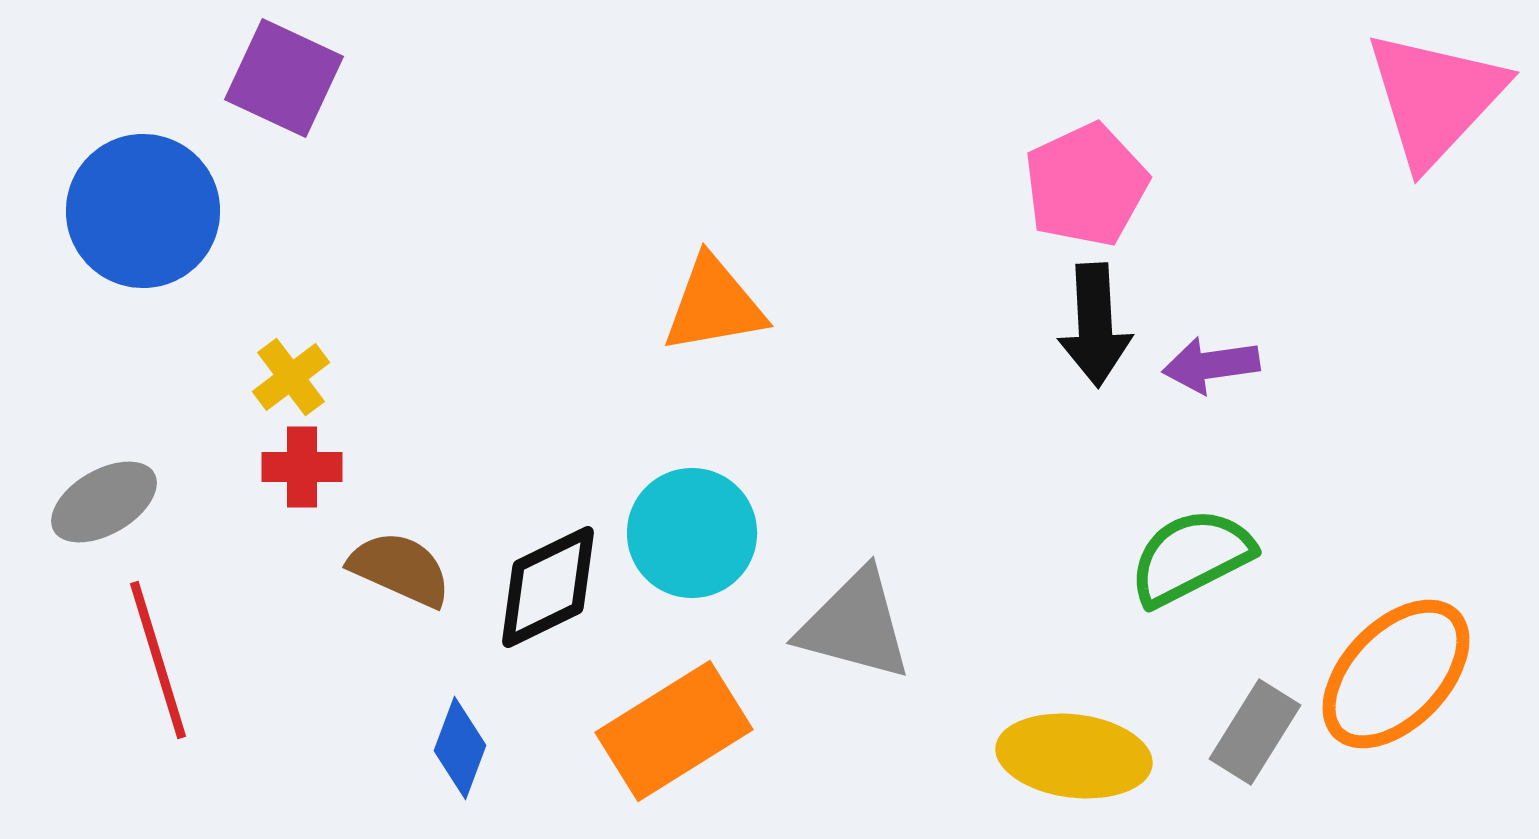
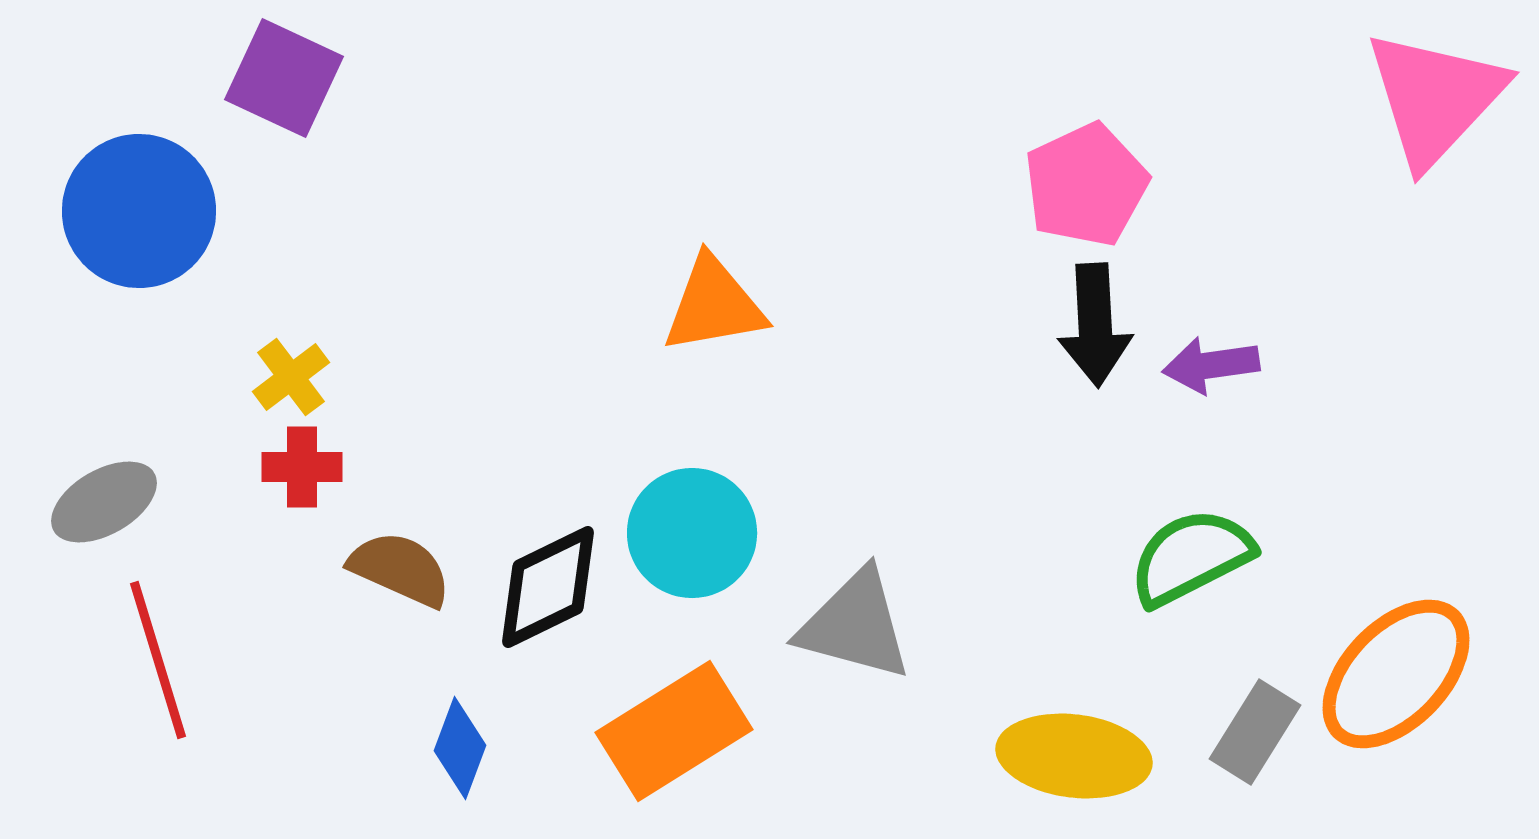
blue circle: moved 4 px left
